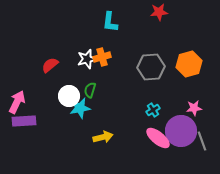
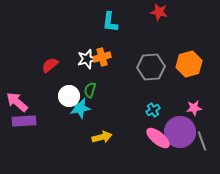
red star: rotated 18 degrees clockwise
pink arrow: rotated 75 degrees counterclockwise
purple circle: moved 1 px left, 1 px down
yellow arrow: moved 1 px left
